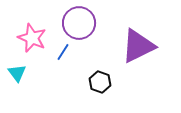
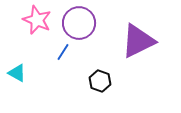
pink star: moved 5 px right, 18 px up
purple triangle: moved 5 px up
cyan triangle: rotated 24 degrees counterclockwise
black hexagon: moved 1 px up
